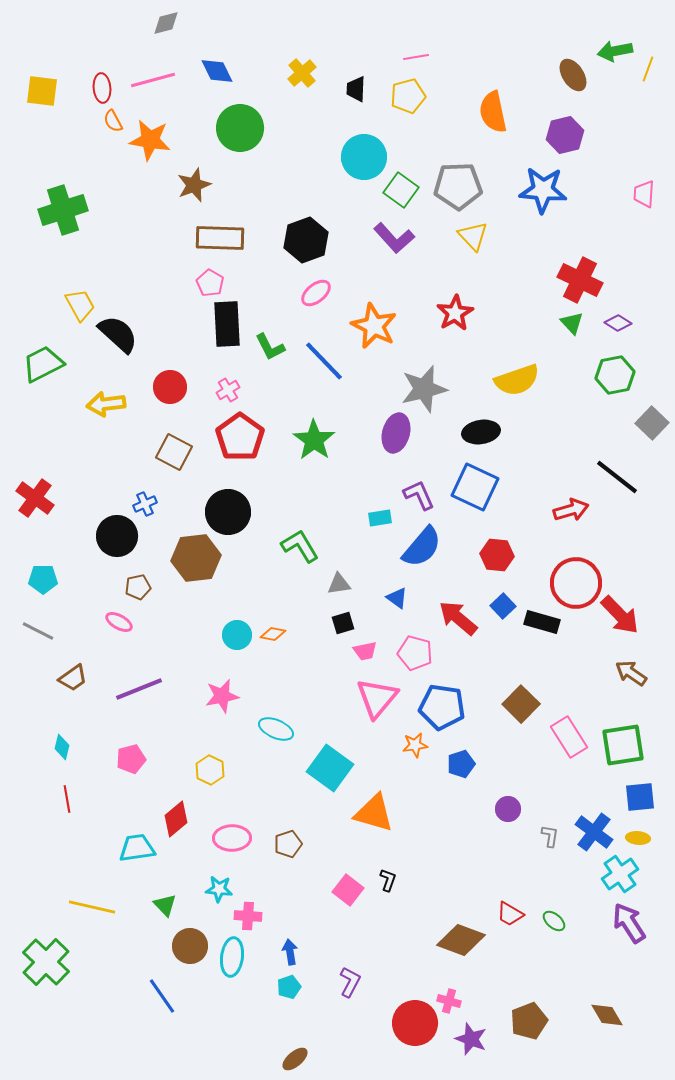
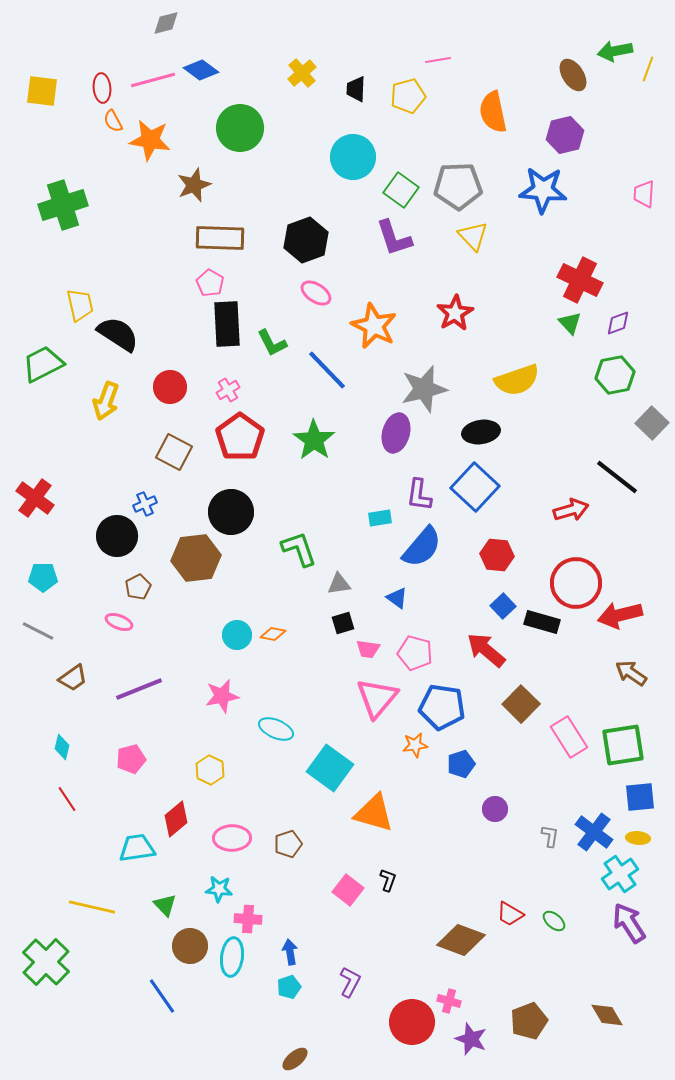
pink line at (416, 57): moved 22 px right, 3 px down
blue diamond at (217, 71): moved 16 px left, 1 px up; rotated 28 degrees counterclockwise
cyan circle at (364, 157): moved 11 px left
green cross at (63, 210): moved 5 px up
purple L-shape at (394, 238): rotated 24 degrees clockwise
pink ellipse at (316, 293): rotated 72 degrees clockwise
yellow trapezoid at (80, 305): rotated 16 degrees clockwise
green triangle at (572, 323): moved 2 px left
purple diamond at (618, 323): rotated 52 degrees counterclockwise
black semicircle at (118, 334): rotated 9 degrees counterclockwise
green L-shape at (270, 347): moved 2 px right, 4 px up
blue line at (324, 361): moved 3 px right, 9 px down
yellow arrow at (106, 404): moved 3 px up; rotated 63 degrees counterclockwise
blue square at (475, 487): rotated 18 degrees clockwise
purple L-shape at (419, 495): rotated 148 degrees counterclockwise
black circle at (228, 512): moved 3 px right
green L-shape at (300, 546): moved 1 px left, 3 px down; rotated 12 degrees clockwise
cyan pentagon at (43, 579): moved 2 px up
brown pentagon at (138, 587): rotated 15 degrees counterclockwise
red arrow at (620, 615): rotated 120 degrees clockwise
red arrow at (458, 618): moved 28 px right, 32 px down
pink ellipse at (119, 622): rotated 8 degrees counterclockwise
pink trapezoid at (365, 651): moved 3 px right, 2 px up; rotated 20 degrees clockwise
red line at (67, 799): rotated 24 degrees counterclockwise
purple circle at (508, 809): moved 13 px left
pink cross at (248, 916): moved 3 px down
red circle at (415, 1023): moved 3 px left, 1 px up
